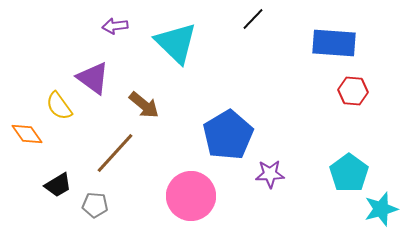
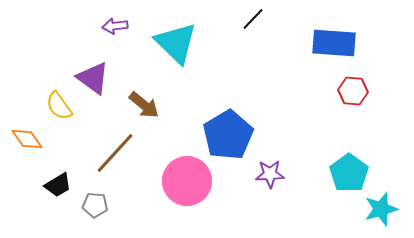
orange diamond: moved 5 px down
pink circle: moved 4 px left, 15 px up
